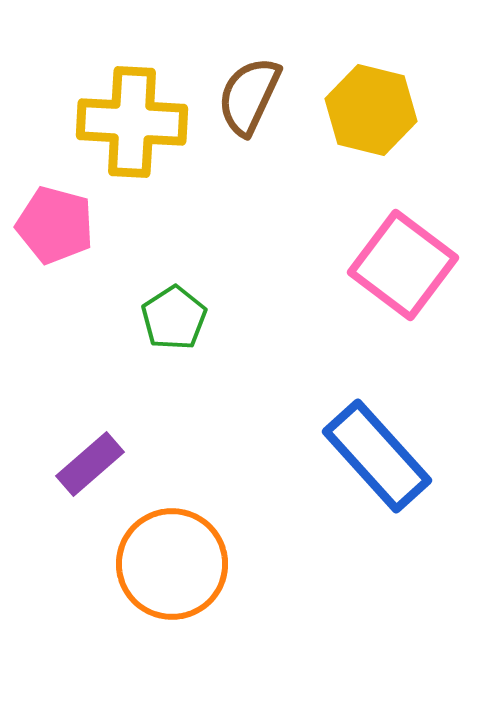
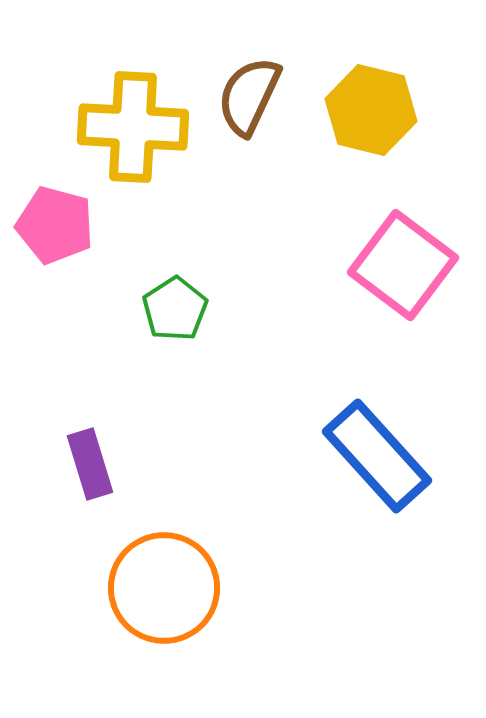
yellow cross: moved 1 px right, 5 px down
green pentagon: moved 1 px right, 9 px up
purple rectangle: rotated 66 degrees counterclockwise
orange circle: moved 8 px left, 24 px down
